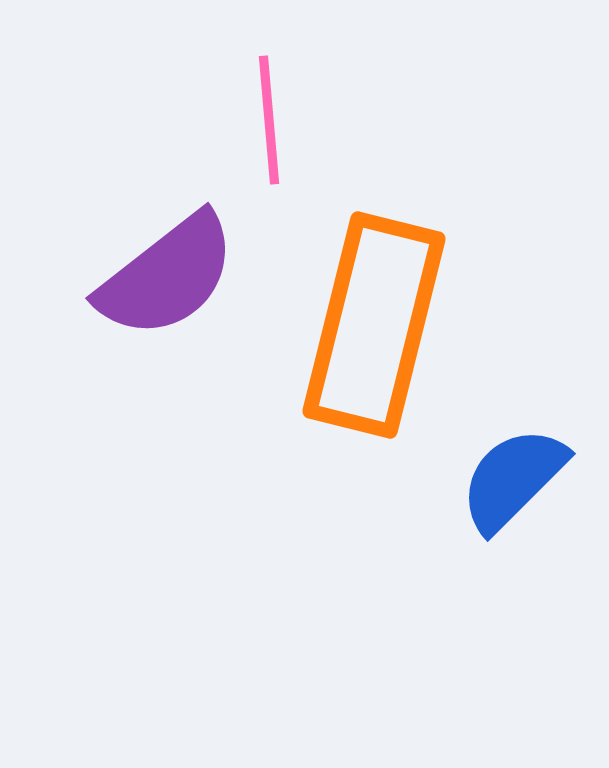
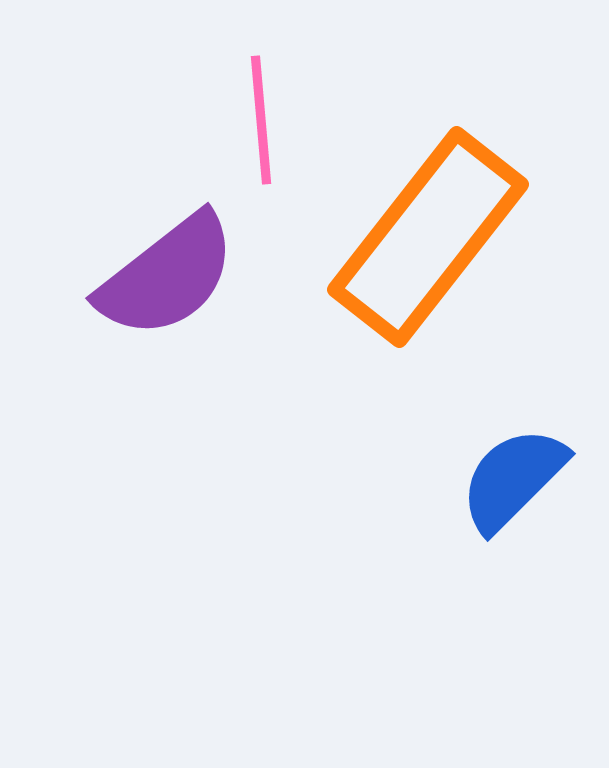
pink line: moved 8 px left
orange rectangle: moved 54 px right, 88 px up; rotated 24 degrees clockwise
